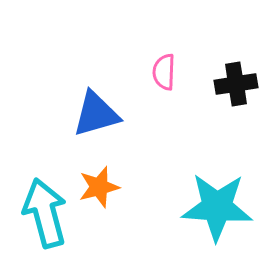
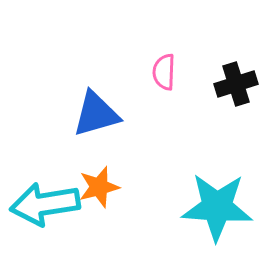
black cross: rotated 9 degrees counterclockwise
cyan arrow: moved 9 px up; rotated 84 degrees counterclockwise
